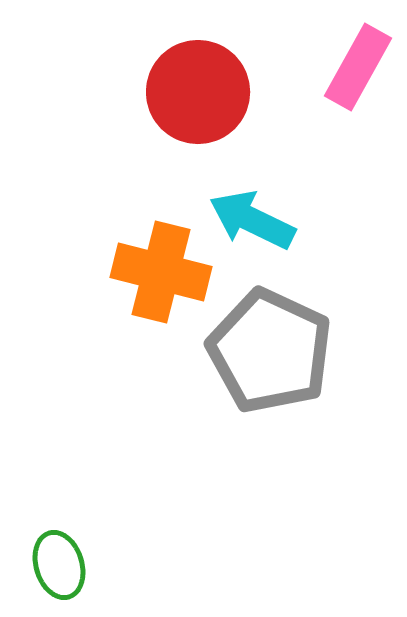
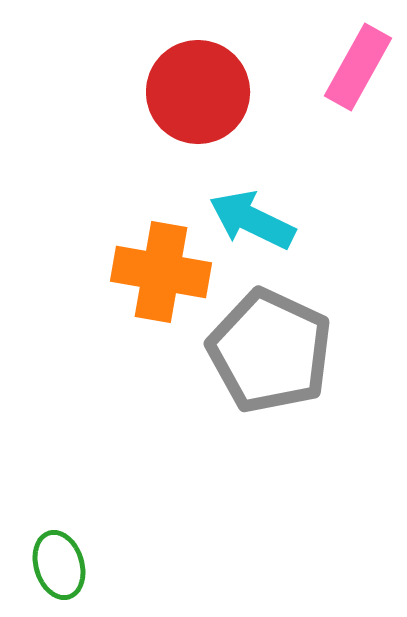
orange cross: rotated 4 degrees counterclockwise
